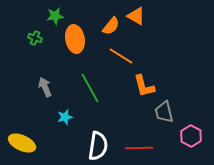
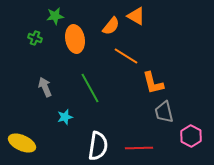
orange line: moved 5 px right
orange L-shape: moved 9 px right, 3 px up
